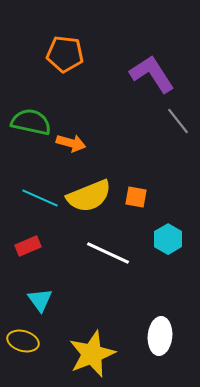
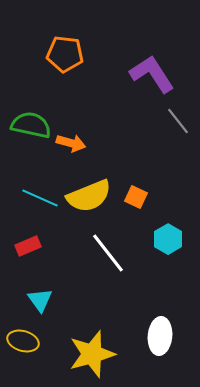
green semicircle: moved 3 px down
orange square: rotated 15 degrees clockwise
white line: rotated 27 degrees clockwise
yellow star: rotated 6 degrees clockwise
